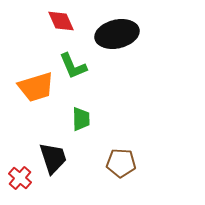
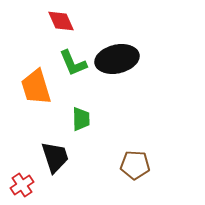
black ellipse: moved 25 px down
green L-shape: moved 3 px up
orange trapezoid: rotated 90 degrees clockwise
black trapezoid: moved 2 px right, 1 px up
brown pentagon: moved 14 px right, 2 px down
red cross: moved 2 px right, 7 px down; rotated 15 degrees clockwise
